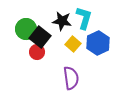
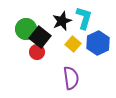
black star: rotated 30 degrees counterclockwise
